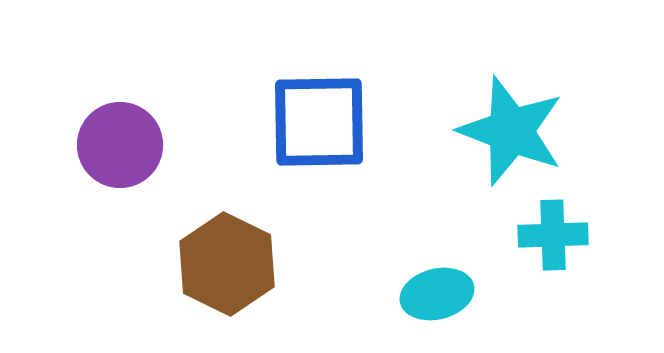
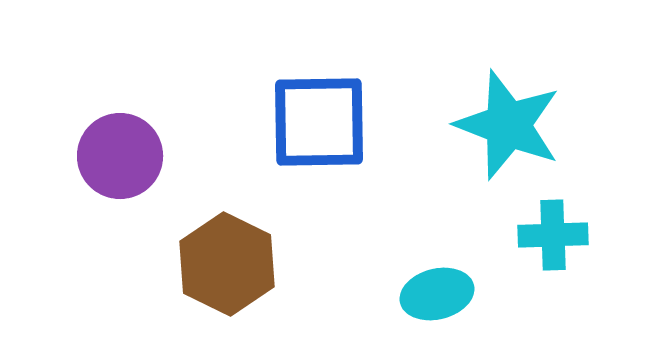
cyan star: moved 3 px left, 6 px up
purple circle: moved 11 px down
